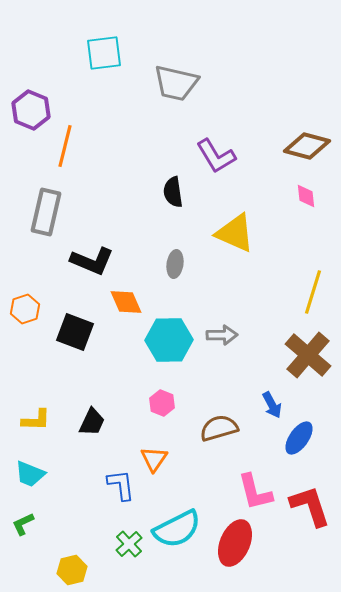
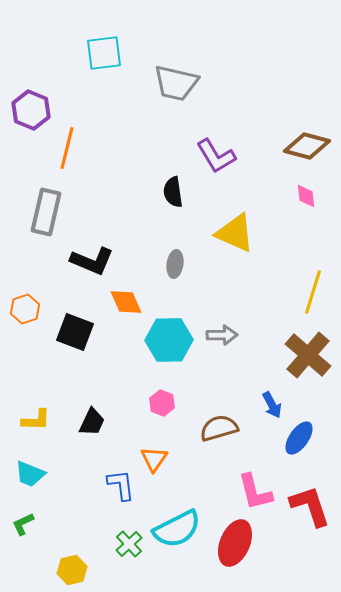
orange line: moved 2 px right, 2 px down
